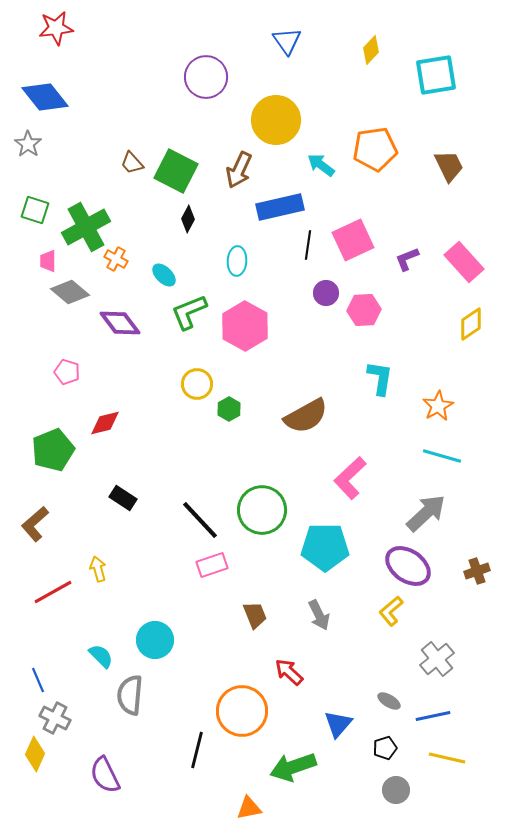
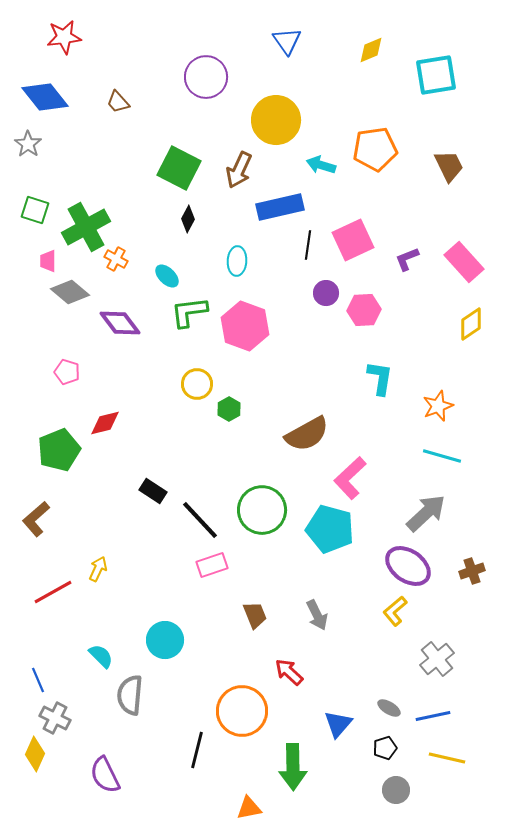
red star at (56, 28): moved 8 px right, 9 px down
yellow diamond at (371, 50): rotated 24 degrees clockwise
brown trapezoid at (132, 163): moved 14 px left, 61 px up
cyan arrow at (321, 165): rotated 20 degrees counterclockwise
green square at (176, 171): moved 3 px right, 3 px up
cyan ellipse at (164, 275): moved 3 px right, 1 px down
green L-shape at (189, 312): rotated 15 degrees clockwise
pink hexagon at (245, 326): rotated 9 degrees counterclockwise
orange star at (438, 406): rotated 8 degrees clockwise
brown semicircle at (306, 416): moved 1 px right, 18 px down
green pentagon at (53, 450): moved 6 px right
black rectangle at (123, 498): moved 30 px right, 7 px up
brown L-shape at (35, 524): moved 1 px right, 5 px up
cyan pentagon at (325, 547): moved 5 px right, 18 px up; rotated 15 degrees clockwise
yellow arrow at (98, 569): rotated 40 degrees clockwise
brown cross at (477, 571): moved 5 px left
yellow L-shape at (391, 611): moved 4 px right
gray arrow at (319, 615): moved 2 px left
cyan circle at (155, 640): moved 10 px right
gray ellipse at (389, 701): moved 7 px down
green arrow at (293, 767): rotated 72 degrees counterclockwise
